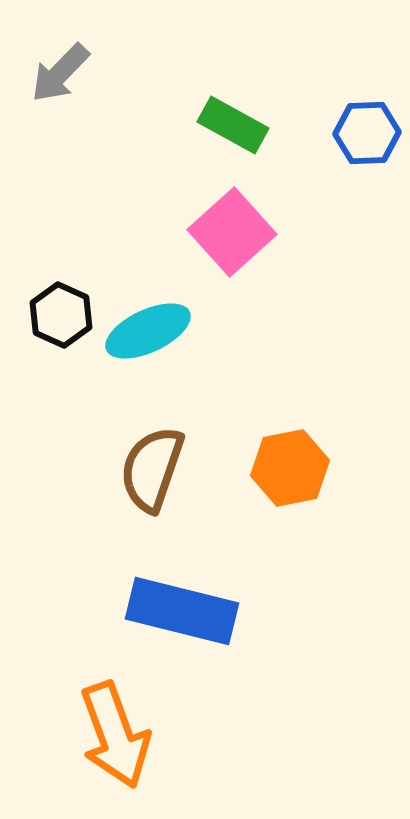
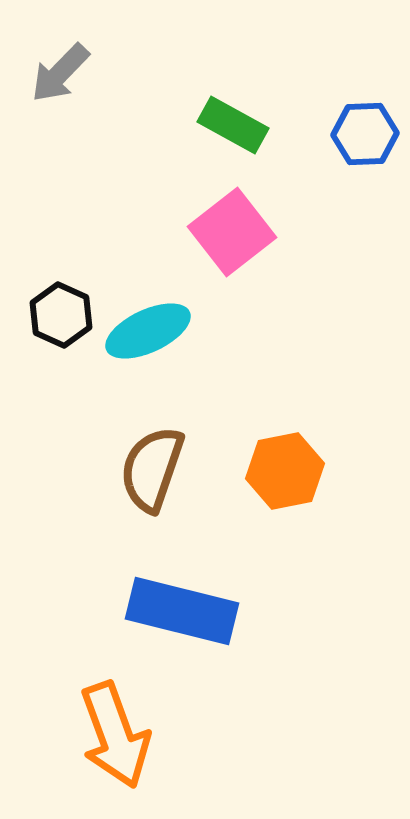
blue hexagon: moved 2 px left, 1 px down
pink square: rotated 4 degrees clockwise
orange hexagon: moved 5 px left, 3 px down
